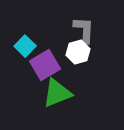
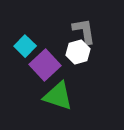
gray L-shape: moved 1 px down; rotated 12 degrees counterclockwise
purple square: rotated 12 degrees counterclockwise
green triangle: moved 1 px right, 3 px down; rotated 40 degrees clockwise
